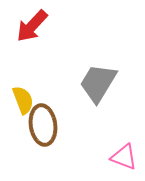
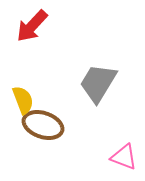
brown ellipse: rotated 63 degrees counterclockwise
